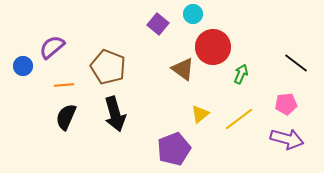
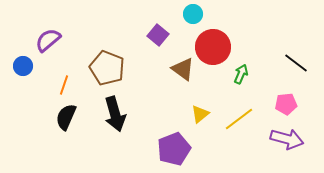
purple square: moved 11 px down
purple semicircle: moved 4 px left, 7 px up
brown pentagon: moved 1 px left, 1 px down
orange line: rotated 66 degrees counterclockwise
